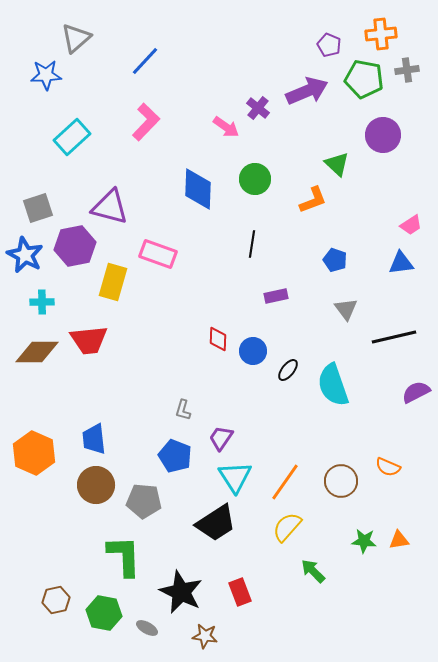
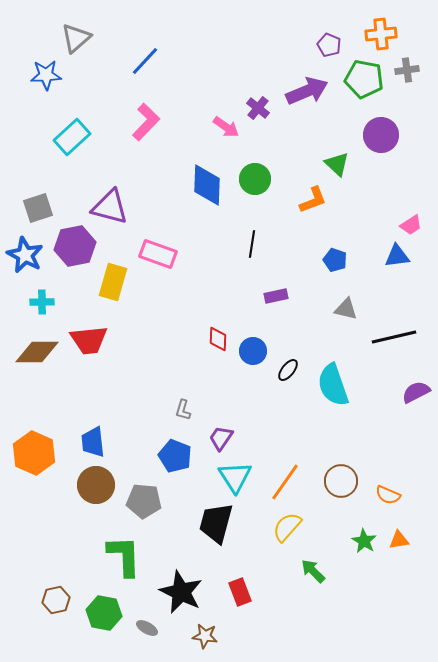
purple circle at (383, 135): moved 2 px left
blue diamond at (198, 189): moved 9 px right, 4 px up
blue triangle at (401, 263): moved 4 px left, 7 px up
gray triangle at (346, 309): rotated 40 degrees counterclockwise
blue trapezoid at (94, 439): moved 1 px left, 3 px down
orange semicircle at (388, 467): moved 28 px down
black trapezoid at (216, 523): rotated 138 degrees clockwise
green star at (364, 541): rotated 25 degrees clockwise
